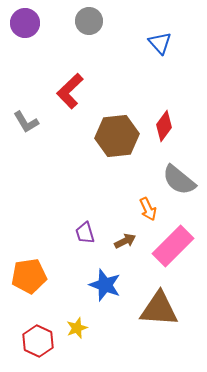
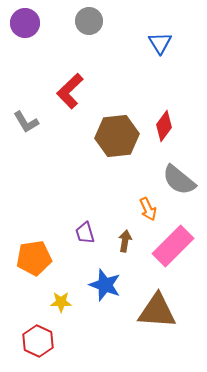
blue triangle: rotated 10 degrees clockwise
brown arrow: rotated 55 degrees counterclockwise
orange pentagon: moved 5 px right, 18 px up
brown triangle: moved 2 px left, 2 px down
yellow star: moved 16 px left, 26 px up; rotated 20 degrees clockwise
